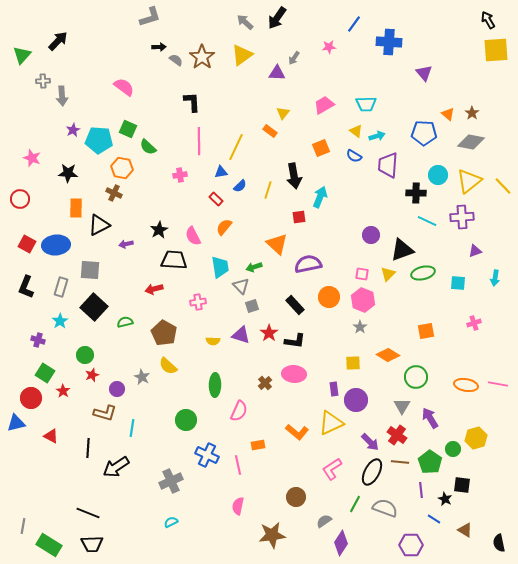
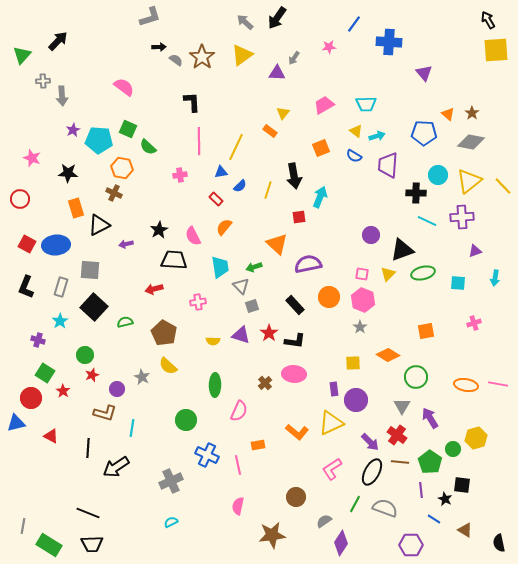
orange rectangle at (76, 208): rotated 18 degrees counterclockwise
